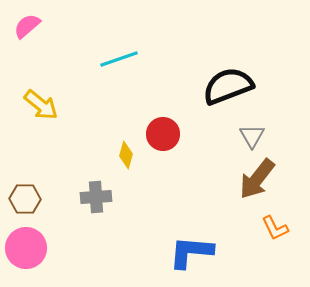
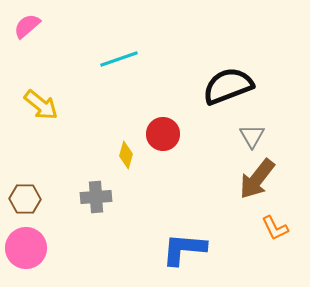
blue L-shape: moved 7 px left, 3 px up
